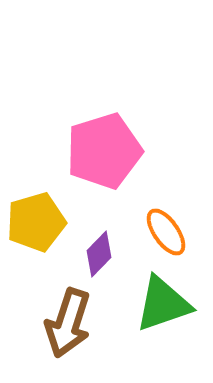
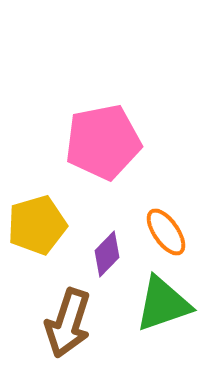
pink pentagon: moved 1 px left, 9 px up; rotated 6 degrees clockwise
yellow pentagon: moved 1 px right, 3 px down
purple diamond: moved 8 px right
